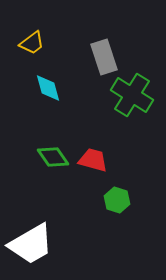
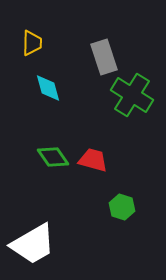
yellow trapezoid: rotated 52 degrees counterclockwise
green hexagon: moved 5 px right, 7 px down
white trapezoid: moved 2 px right
